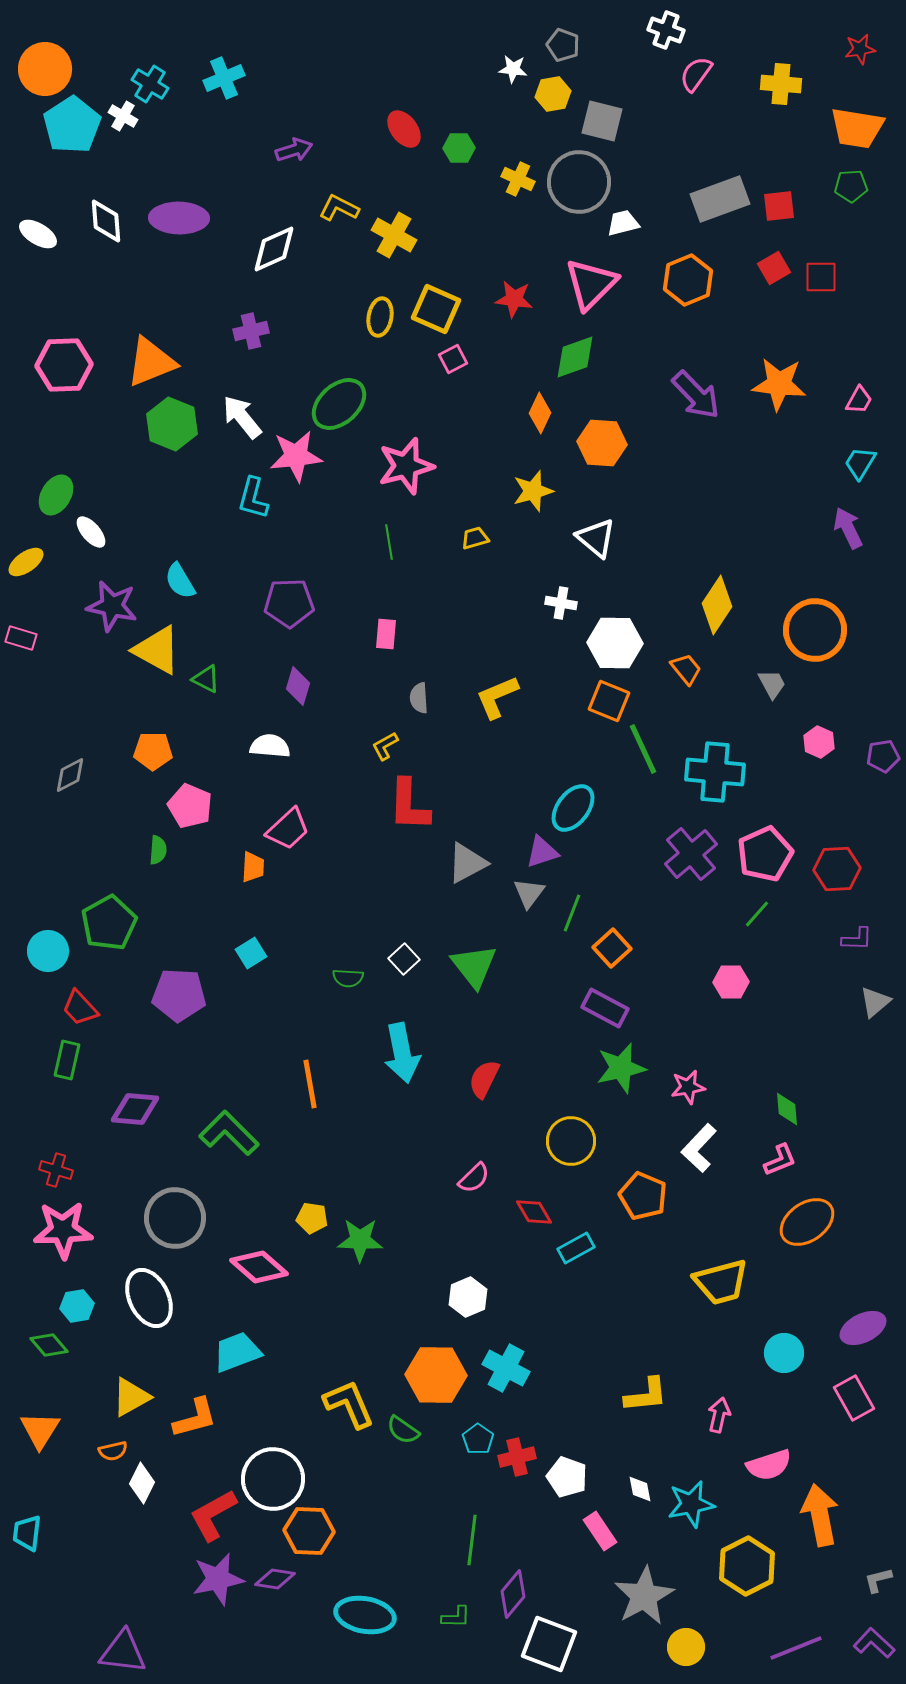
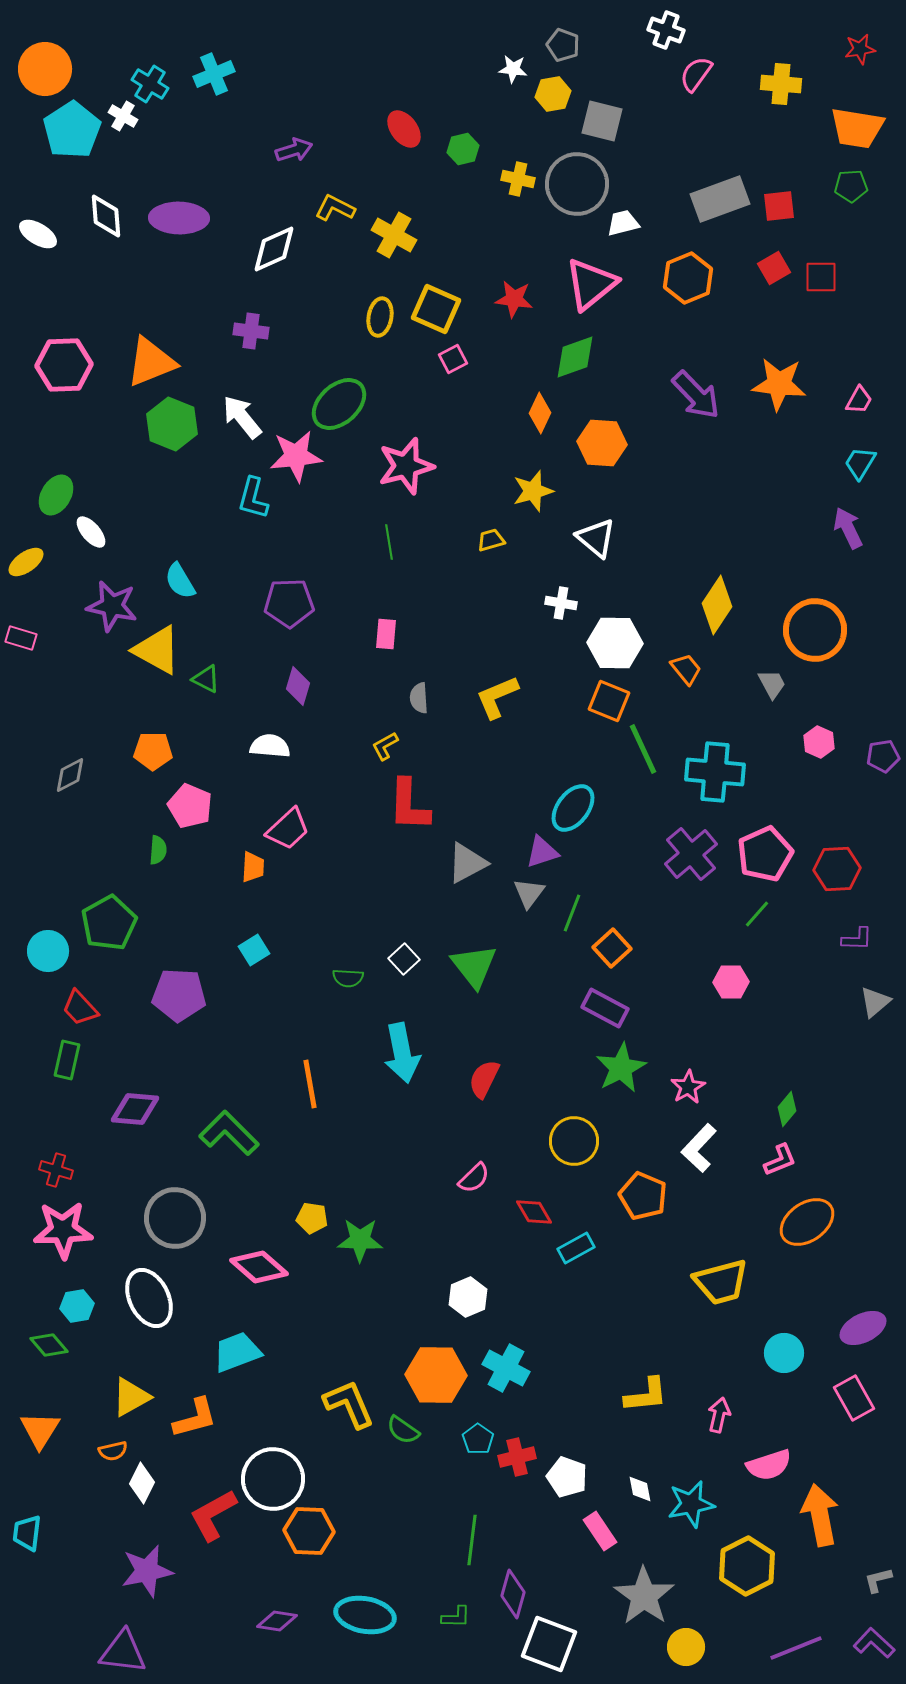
cyan cross at (224, 78): moved 10 px left, 4 px up
cyan pentagon at (72, 125): moved 5 px down
green hexagon at (459, 148): moved 4 px right, 1 px down; rotated 12 degrees counterclockwise
yellow cross at (518, 179): rotated 12 degrees counterclockwise
gray circle at (579, 182): moved 2 px left, 2 px down
yellow L-shape at (339, 208): moved 4 px left
white diamond at (106, 221): moved 5 px up
orange hexagon at (688, 280): moved 2 px up
pink triangle at (591, 284): rotated 6 degrees clockwise
purple cross at (251, 331): rotated 20 degrees clockwise
yellow trapezoid at (475, 538): moved 16 px right, 2 px down
cyan square at (251, 953): moved 3 px right, 3 px up
green star at (621, 1068): rotated 15 degrees counterclockwise
pink star at (688, 1087): rotated 20 degrees counterclockwise
green diamond at (787, 1109): rotated 44 degrees clockwise
yellow circle at (571, 1141): moved 3 px right
purple star at (218, 1579): moved 71 px left, 8 px up
purple diamond at (275, 1579): moved 2 px right, 42 px down
purple diamond at (513, 1594): rotated 24 degrees counterclockwise
gray star at (644, 1596): rotated 8 degrees counterclockwise
